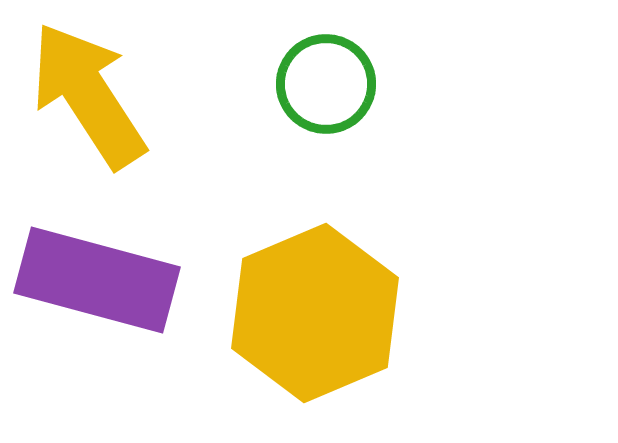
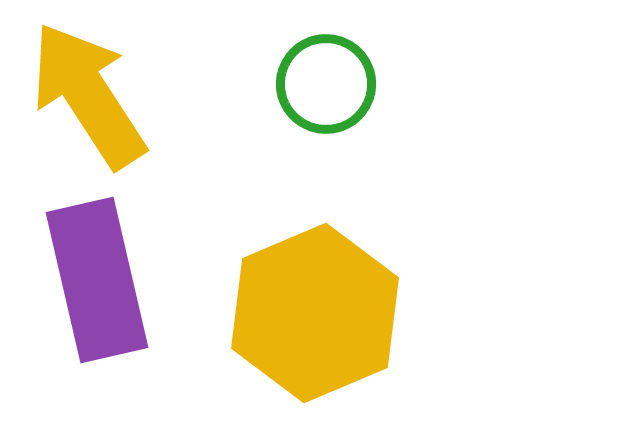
purple rectangle: rotated 62 degrees clockwise
